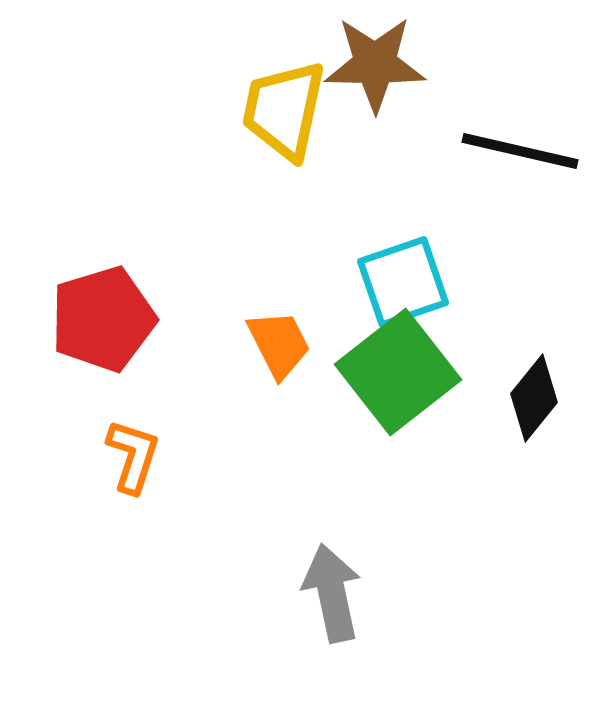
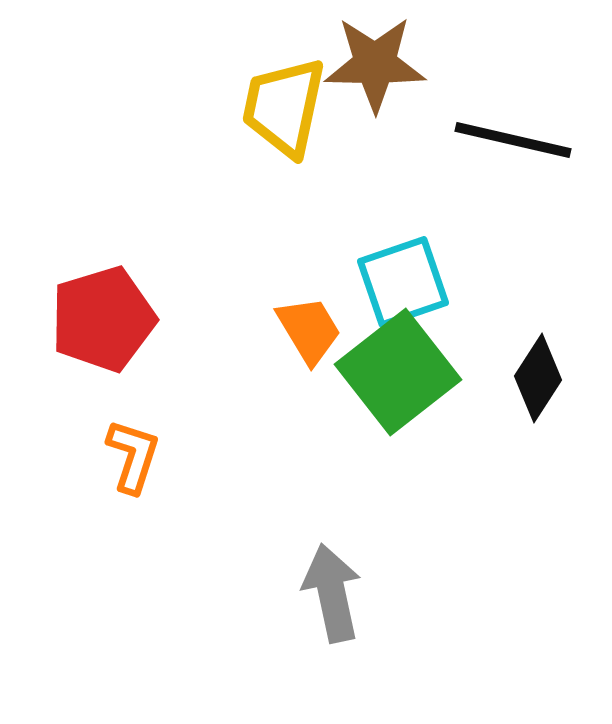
yellow trapezoid: moved 3 px up
black line: moved 7 px left, 11 px up
orange trapezoid: moved 30 px right, 14 px up; rotated 4 degrees counterclockwise
black diamond: moved 4 px right, 20 px up; rotated 6 degrees counterclockwise
